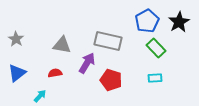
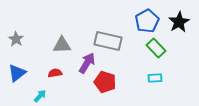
gray triangle: rotated 12 degrees counterclockwise
red pentagon: moved 6 px left, 2 px down
